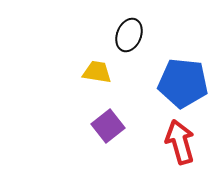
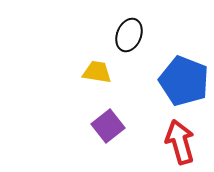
blue pentagon: moved 1 px right, 2 px up; rotated 15 degrees clockwise
